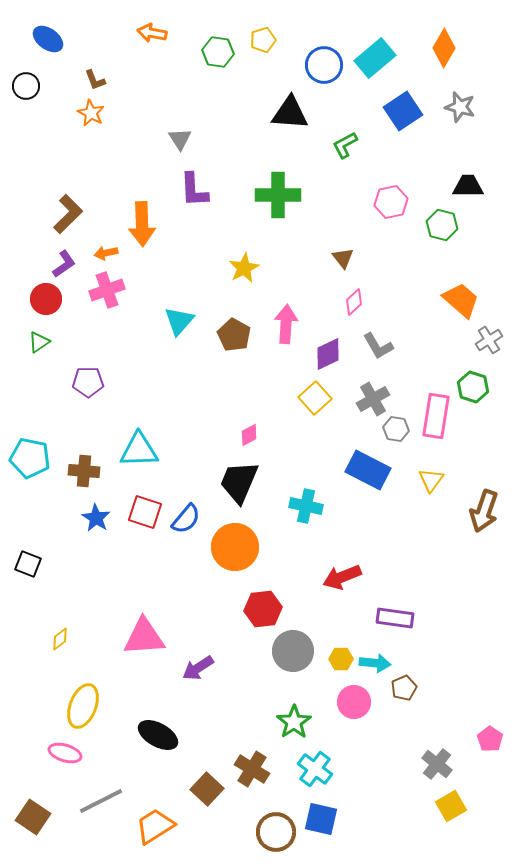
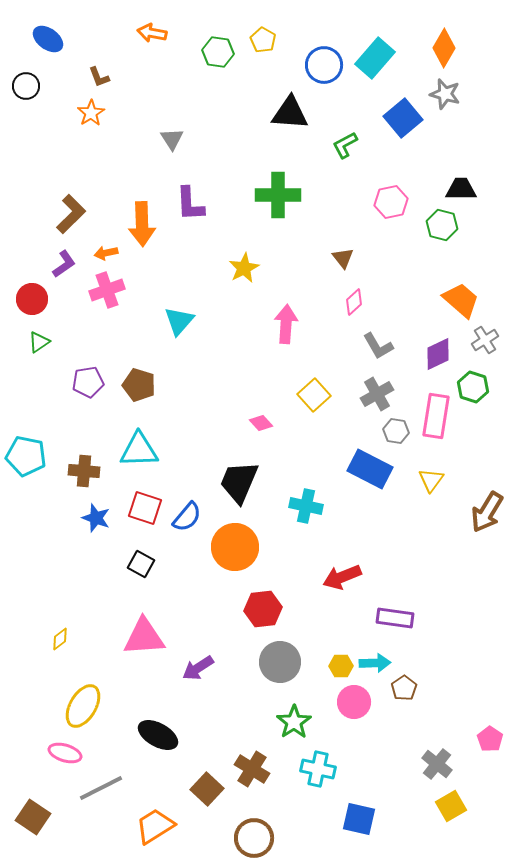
yellow pentagon at (263, 40): rotated 25 degrees counterclockwise
cyan rectangle at (375, 58): rotated 9 degrees counterclockwise
brown L-shape at (95, 80): moved 4 px right, 3 px up
gray star at (460, 107): moved 15 px left, 13 px up
blue square at (403, 111): moved 7 px down; rotated 6 degrees counterclockwise
orange star at (91, 113): rotated 12 degrees clockwise
gray triangle at (180, 139): moved 8 px left
black trapezoid at (468, 186): moved 7 px left, 3 px down
purple L-shape at (194, 190): moved 4 px left, 14 px down
brown L-shape at (68, 214): moved 3 px right
red circle at (46, 299): moved 14 px left
brown pentagon at (234, 335): moved 95 px left, 50 px down; rotated 12 degrees counterclockwise
gray cross at (489, 340): moved 4 px left
purple diamond at (328, 354): moved 110 px right
purple pentagon at (88, 382): rotated 8 degrees counterclockwise
yellow square at (315, 398): moved 1 px left, 3 px up
gray cross at (373, 399): moved 4 px right, 5 px up
gray hexagon at (396, 429): moved 2 px down
pink diamond at (249, 435): moved 12 px right, 12 px up; rotated 75 degrees clockwise
cyan pentagon at (30, 458): moved 4 px left, 2 px up
blue rectangle at (368, 470): moved 2 px right, 1 px up
brown arrow at (484, 511): moved 3 px right, 1 px down; rotated 12 degrees clockwise
red square at (145, 512): moved 4 px up
blue star at (96, 518): rotated 12 degrees counterclockwise
blue semicircle at (186, 519): moved 1 px right, 2 px up
black square at (28, 564): moved 113 px right; rotated 8 degrees clockwise
gray circle at (293, 651): moved 13 px left, 11 px down
yellow hexagon at (341, 659): moved 7 px down
cyan arrow at (375, 663): rotated 8 degrees counterclockwise
brown pentagon at (404, 688): rotated 10 degrees counterclockwise
yellow ellipse at (83, 706): rotated 9 degrees clockwise
cyan cross at (315, 769): moved 3 px right; rotated 24 degrees counterclockwise
gray line at (101, 801): moved 13 px up
blue square at (321, 819): moved 38 px right
brown circle at (276, 832): moved 22 px left, 6 px down
